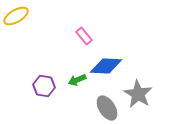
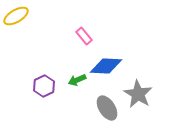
purple hexagon: rotated 25 degrees clockwise
